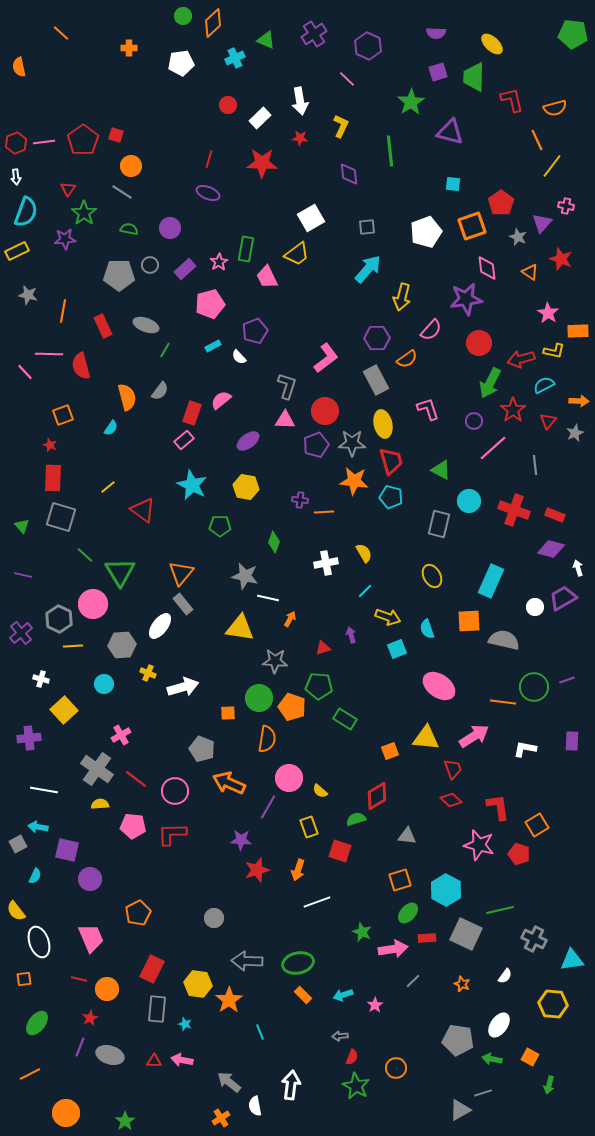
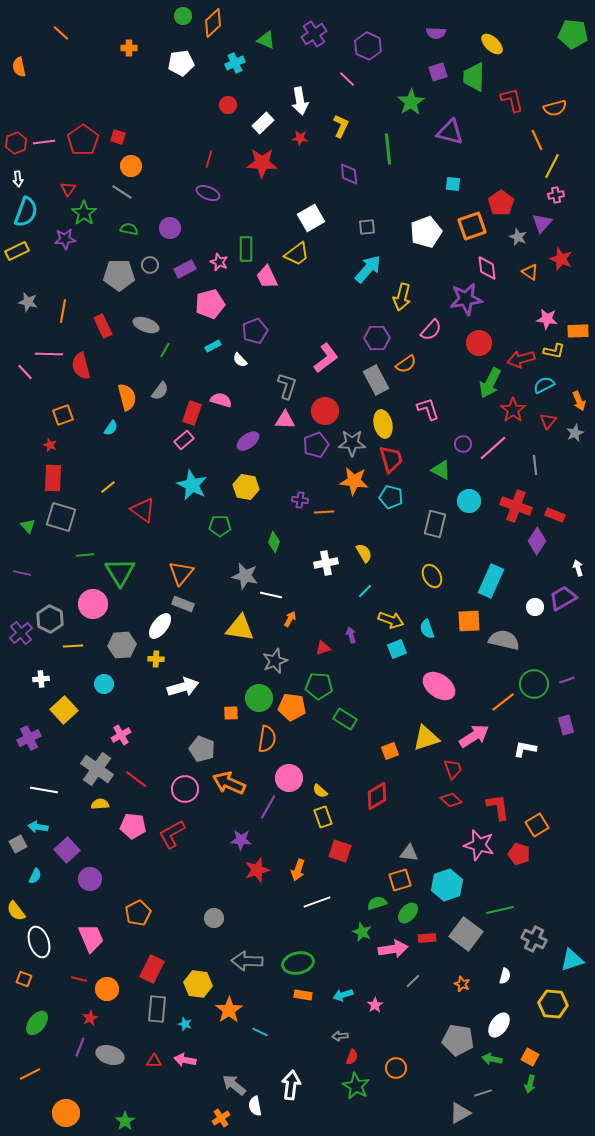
cyan cross at (235, 58): moved 5 px down
white rectangle at (260, 118): moved 3 px right, 5 px down
red square at (116, 135): moved 2 px right, 2 px down
green line at (390, 151): moved 2 px left, 2 px up
yellow line at (552, 166): rotated 10 degrees counterclockwise
white arrow at (16, 177): moved 2 px right, 2 px down
pink cross at (566, 206): moved 10 px left, 11 px up; rotated 21 degrees counterclockwise
green rectangle at (246, 249): rotated 10 degrees counterclockwise
pink star at (219, 262): rotated 18 degrees counterclockwise
purple rectangle at (185, 269): rotated 15 degrees clockwise
gray star at (28, 295): moved 7 px down
pink star at (548, 313): moved 1 px left, 6 px down; rotated 25 degrees counterclockwise
white semicircle at (239, 357): moved 1 px right, 3 px down
orange semicircle at (407, 359): moved 1 px left, 5 px down
pink semicircle at (221, 400): rotated 55 degrees clockwise
orange arrow at (579, 401): rotated 66 degrees clockwise
purple circle at (474, 421): moved 11 px left, 23 px down
red trapezoid at (391, 461): moved 2 px up
red cross at (514, 510): moved 2 px right, 4 px up
gray rectangle at (439, 524): moved 4 px left
green triangle at (22, 526): moved 6 px right
purple diamond at (551, 549): moved 14 px left, 8 px up; rotated 72 degrees counterclockwise
green line at (85, 555): rotated 48 degrees counterclockwise
purple line at (23, 575): moved 1 px left, 2 px up
white line at (268, 598): moved 3 px right, 3 px up
gray rectangle at (183, 604): rotated 30 degrees counterclockwise
yellow arrow at (388, 617): moved 3 px right, 3 px down
gray hexagon at (59, 619): moved 9 px left
gray star at (275, 661): rotated 25 degrees counterclockwise
yellow cross at (148, 673): moved 8 px right, 14 px up; rotated 21 degrees counterclockwise
white cross at (41, 679): rotated 21 degrees counterclockwise
green circle at (534, 687): moved 3 px up
orange line at (503, 702): rotated 45 degrees counterclockwise
orange pentagon at (292, 707): rotated 12 degrees counterclockwise
orange square at (228, 713): moved 3 px right
purple cross at (29, 738): rotated 20 degrees counterclockwise
yellow triangle at (426, 738): rotated 24 degrees counterclockwise
purple rectangle at (572, 741): moved 6 px left, 16 px up; rotated 18 degrees counterclockwise
pink circle at (175, 791): moved 10 px right, 2 px up
green semicircle at (356, 819): moved 21 px right, 84 px down
yellow rectangle at (309, 827): moved 14 px right, 10 px up
red L-shape at (172, 834): rotated 28 degrees counterclockwise
gray triangle at (407, 836): moved 2 px right, 17 px down
purple square at (67, 850): rotated 35 degrees clockwise
cyan hexagon at (446, 890): moved 1 px right, 5 px up; rotated 12 degrees clockwise
gray square at (466, 934): rotated 12 degrees clockwise
cyan triangle at (572, 960): rotated 10 degrees counterclockwise
white semicircle at (505, 976): rotated 21 degrees counterclockwise
orange square at (24, 979): rotated 28 degrees clockwise
orange rectangle at (303, 995): rotated 36 degrees counterclockwise
orange star at (229, 1000): moved 10 px down
cyan line at (260, 1032): rotated 42 degrees counterclockwise
pink arrow at (182, 1060): moved 3 px right
gray arrow at (229, 1082): moved 5 px right, 3 px down
green arrow at (549, 1085): moved 19 px left, 1 px up
gray triangle at (460, 1110): moved 3 px down
